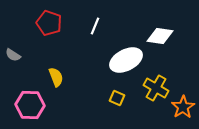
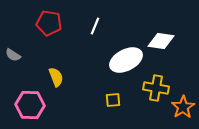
red pentagon: rotated 10 degrees counterclockwise
white diamond: moved 1 px right, 5 px down
yellow cross: rotated 20 degrees counterclockwise
yellow square: moved 4 px left, 2 px down; rotated 28 degrees counterclockwise
